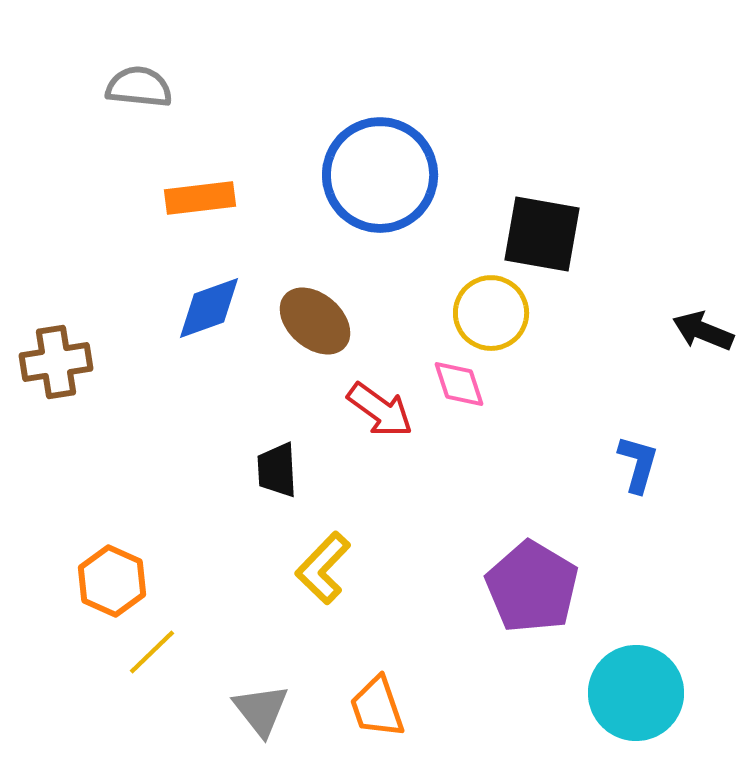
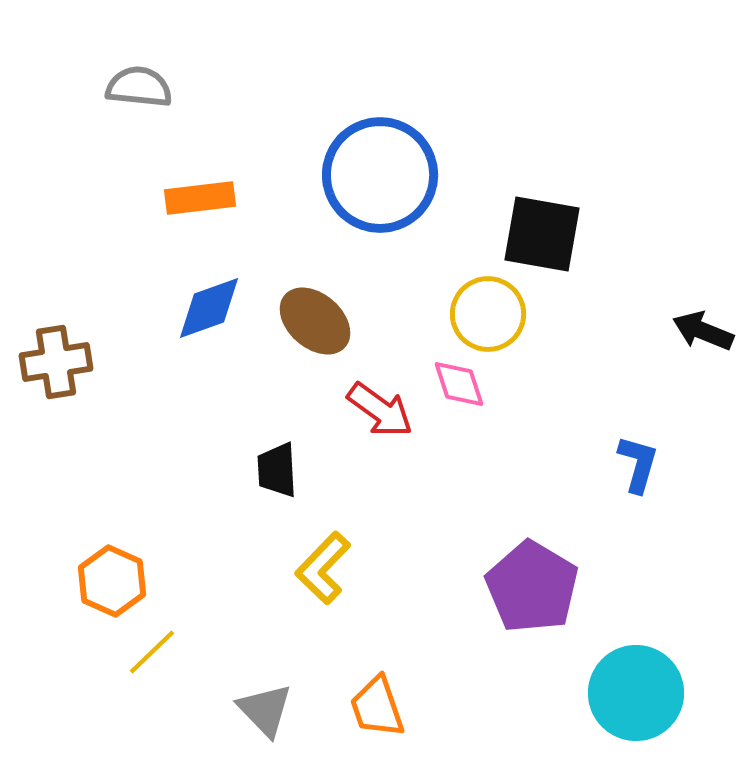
yellow circle: moved 3 px left, 1 px down
gray triangle: moved 4 px right; rotated 6 degrees counterclockwise
